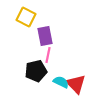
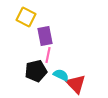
cyan semicircle: moved 7 px up
